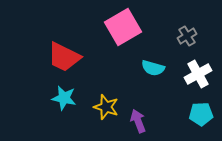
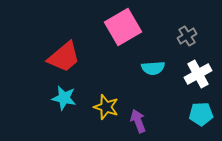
red trapezoid: rotated 66 degrees counterclockwise
cyan semicircle: rotated 20 degrees counterclockwise
